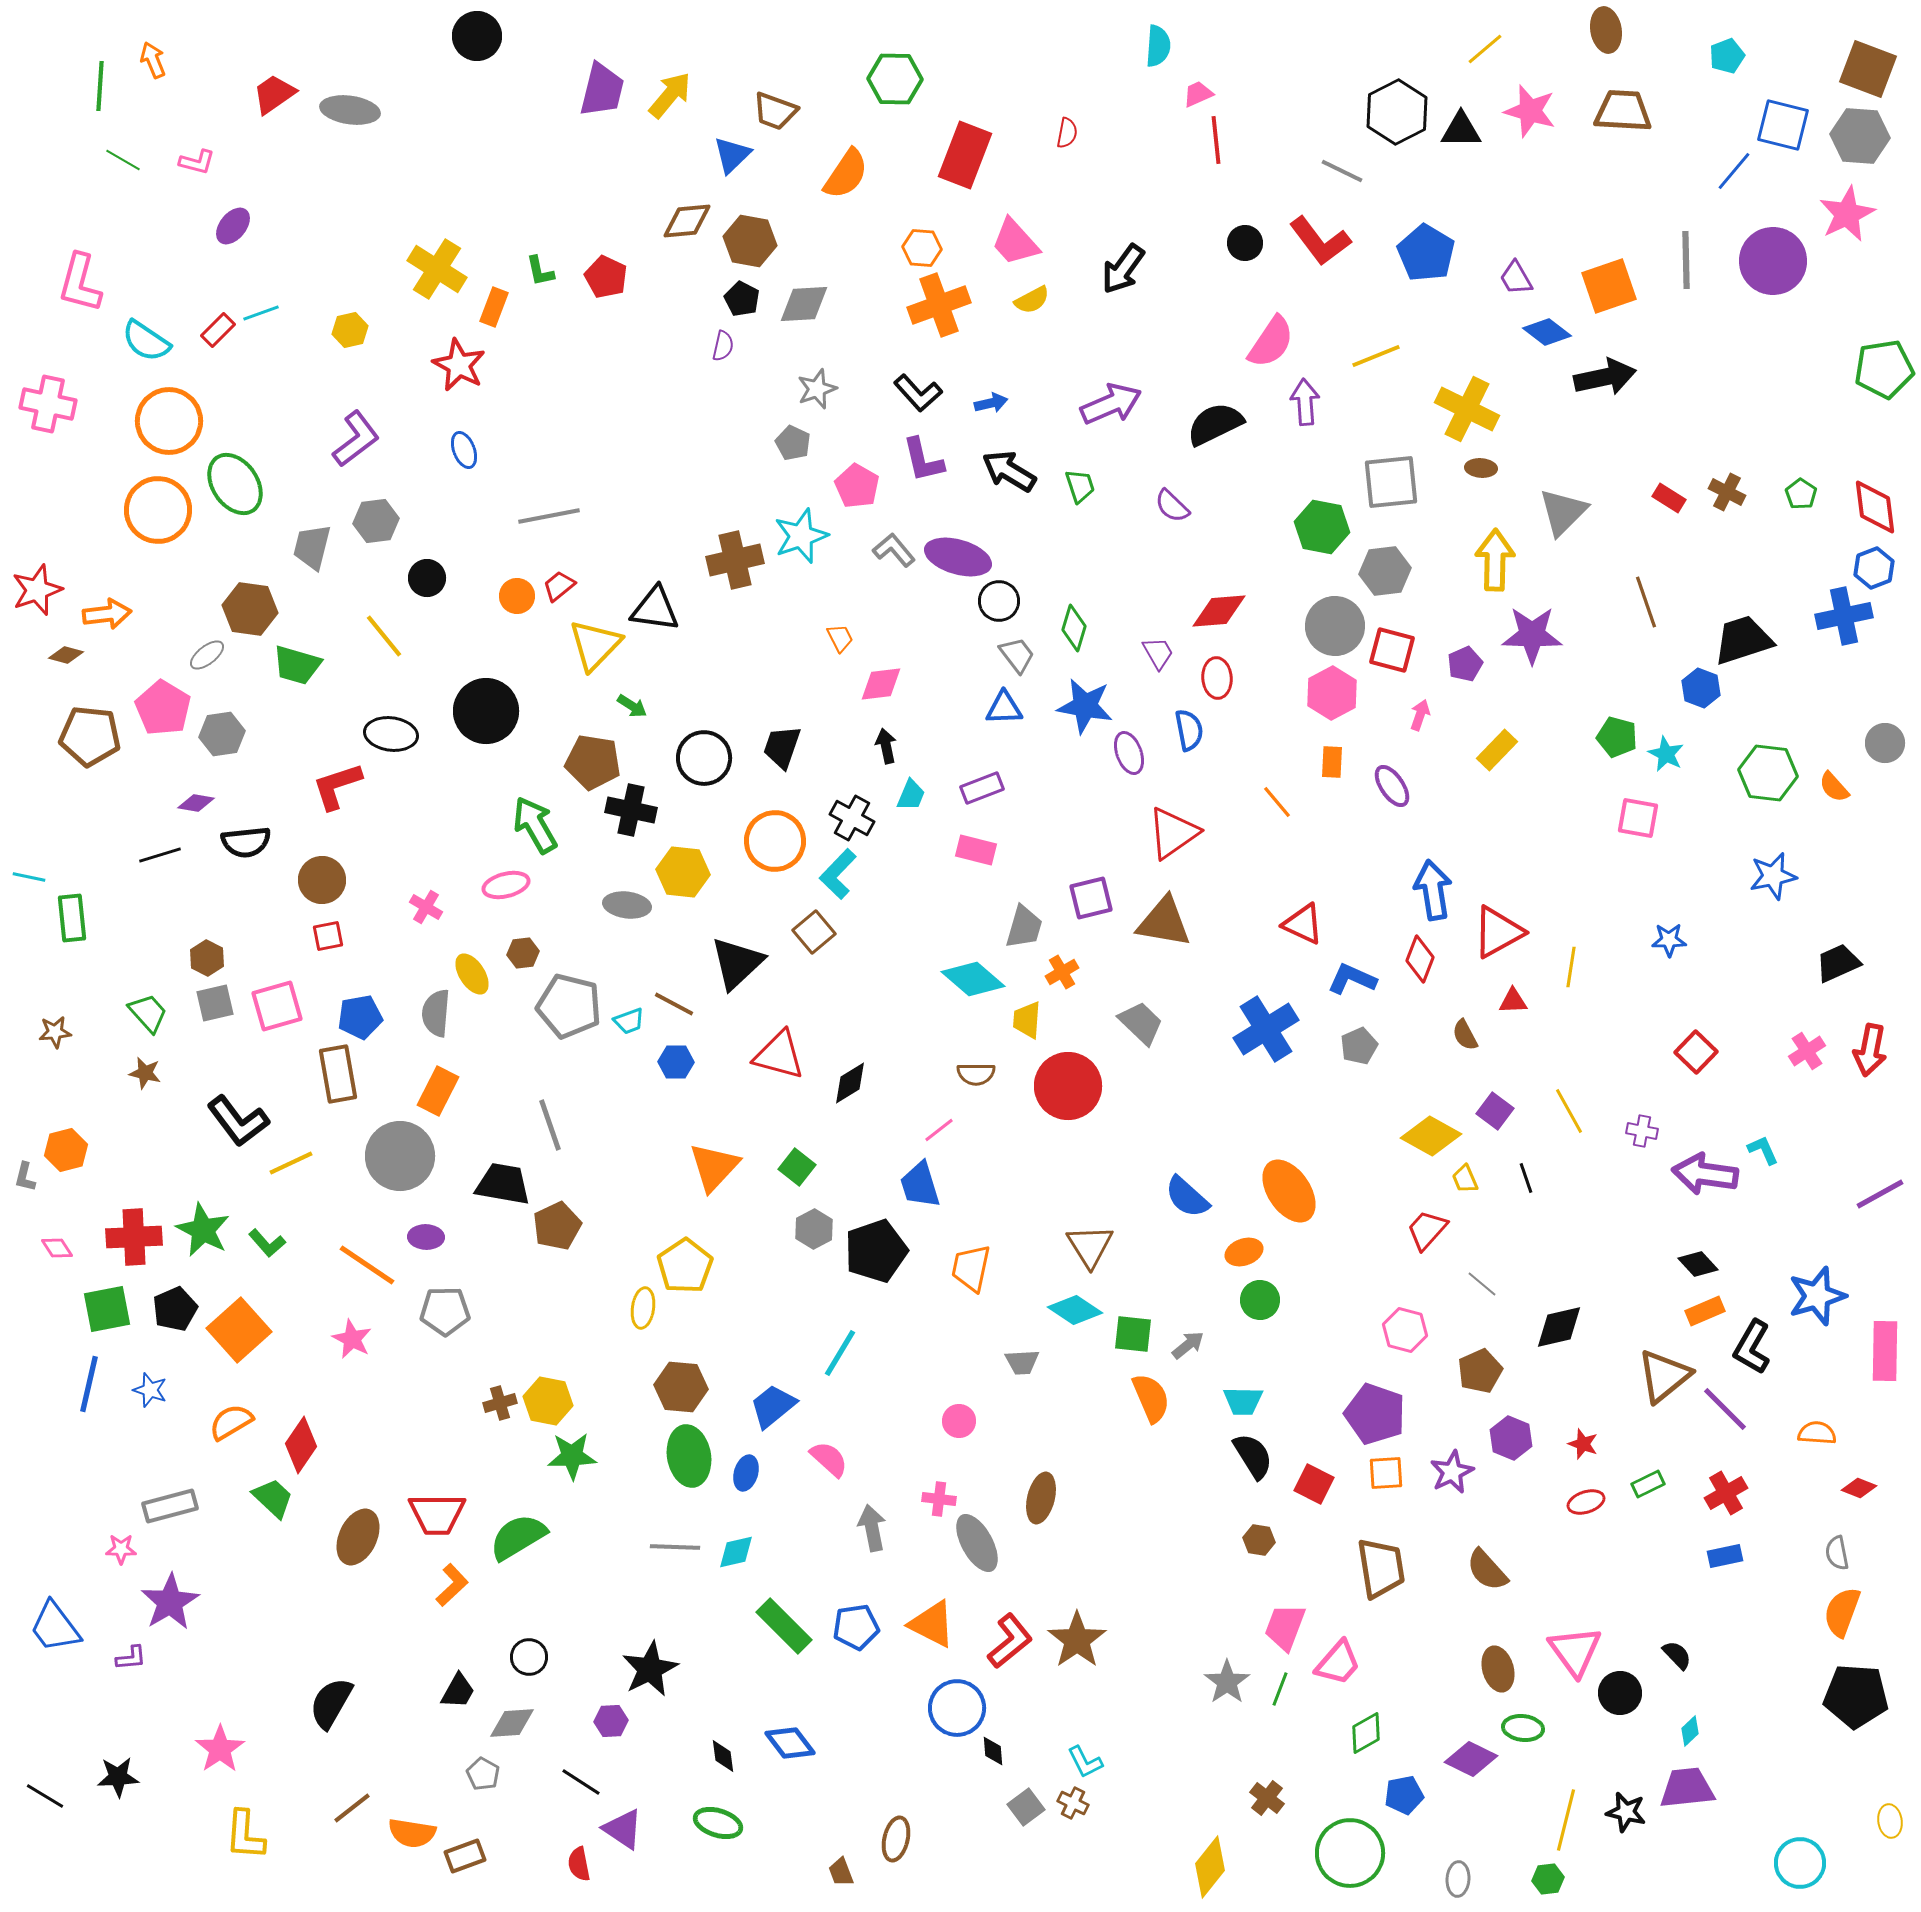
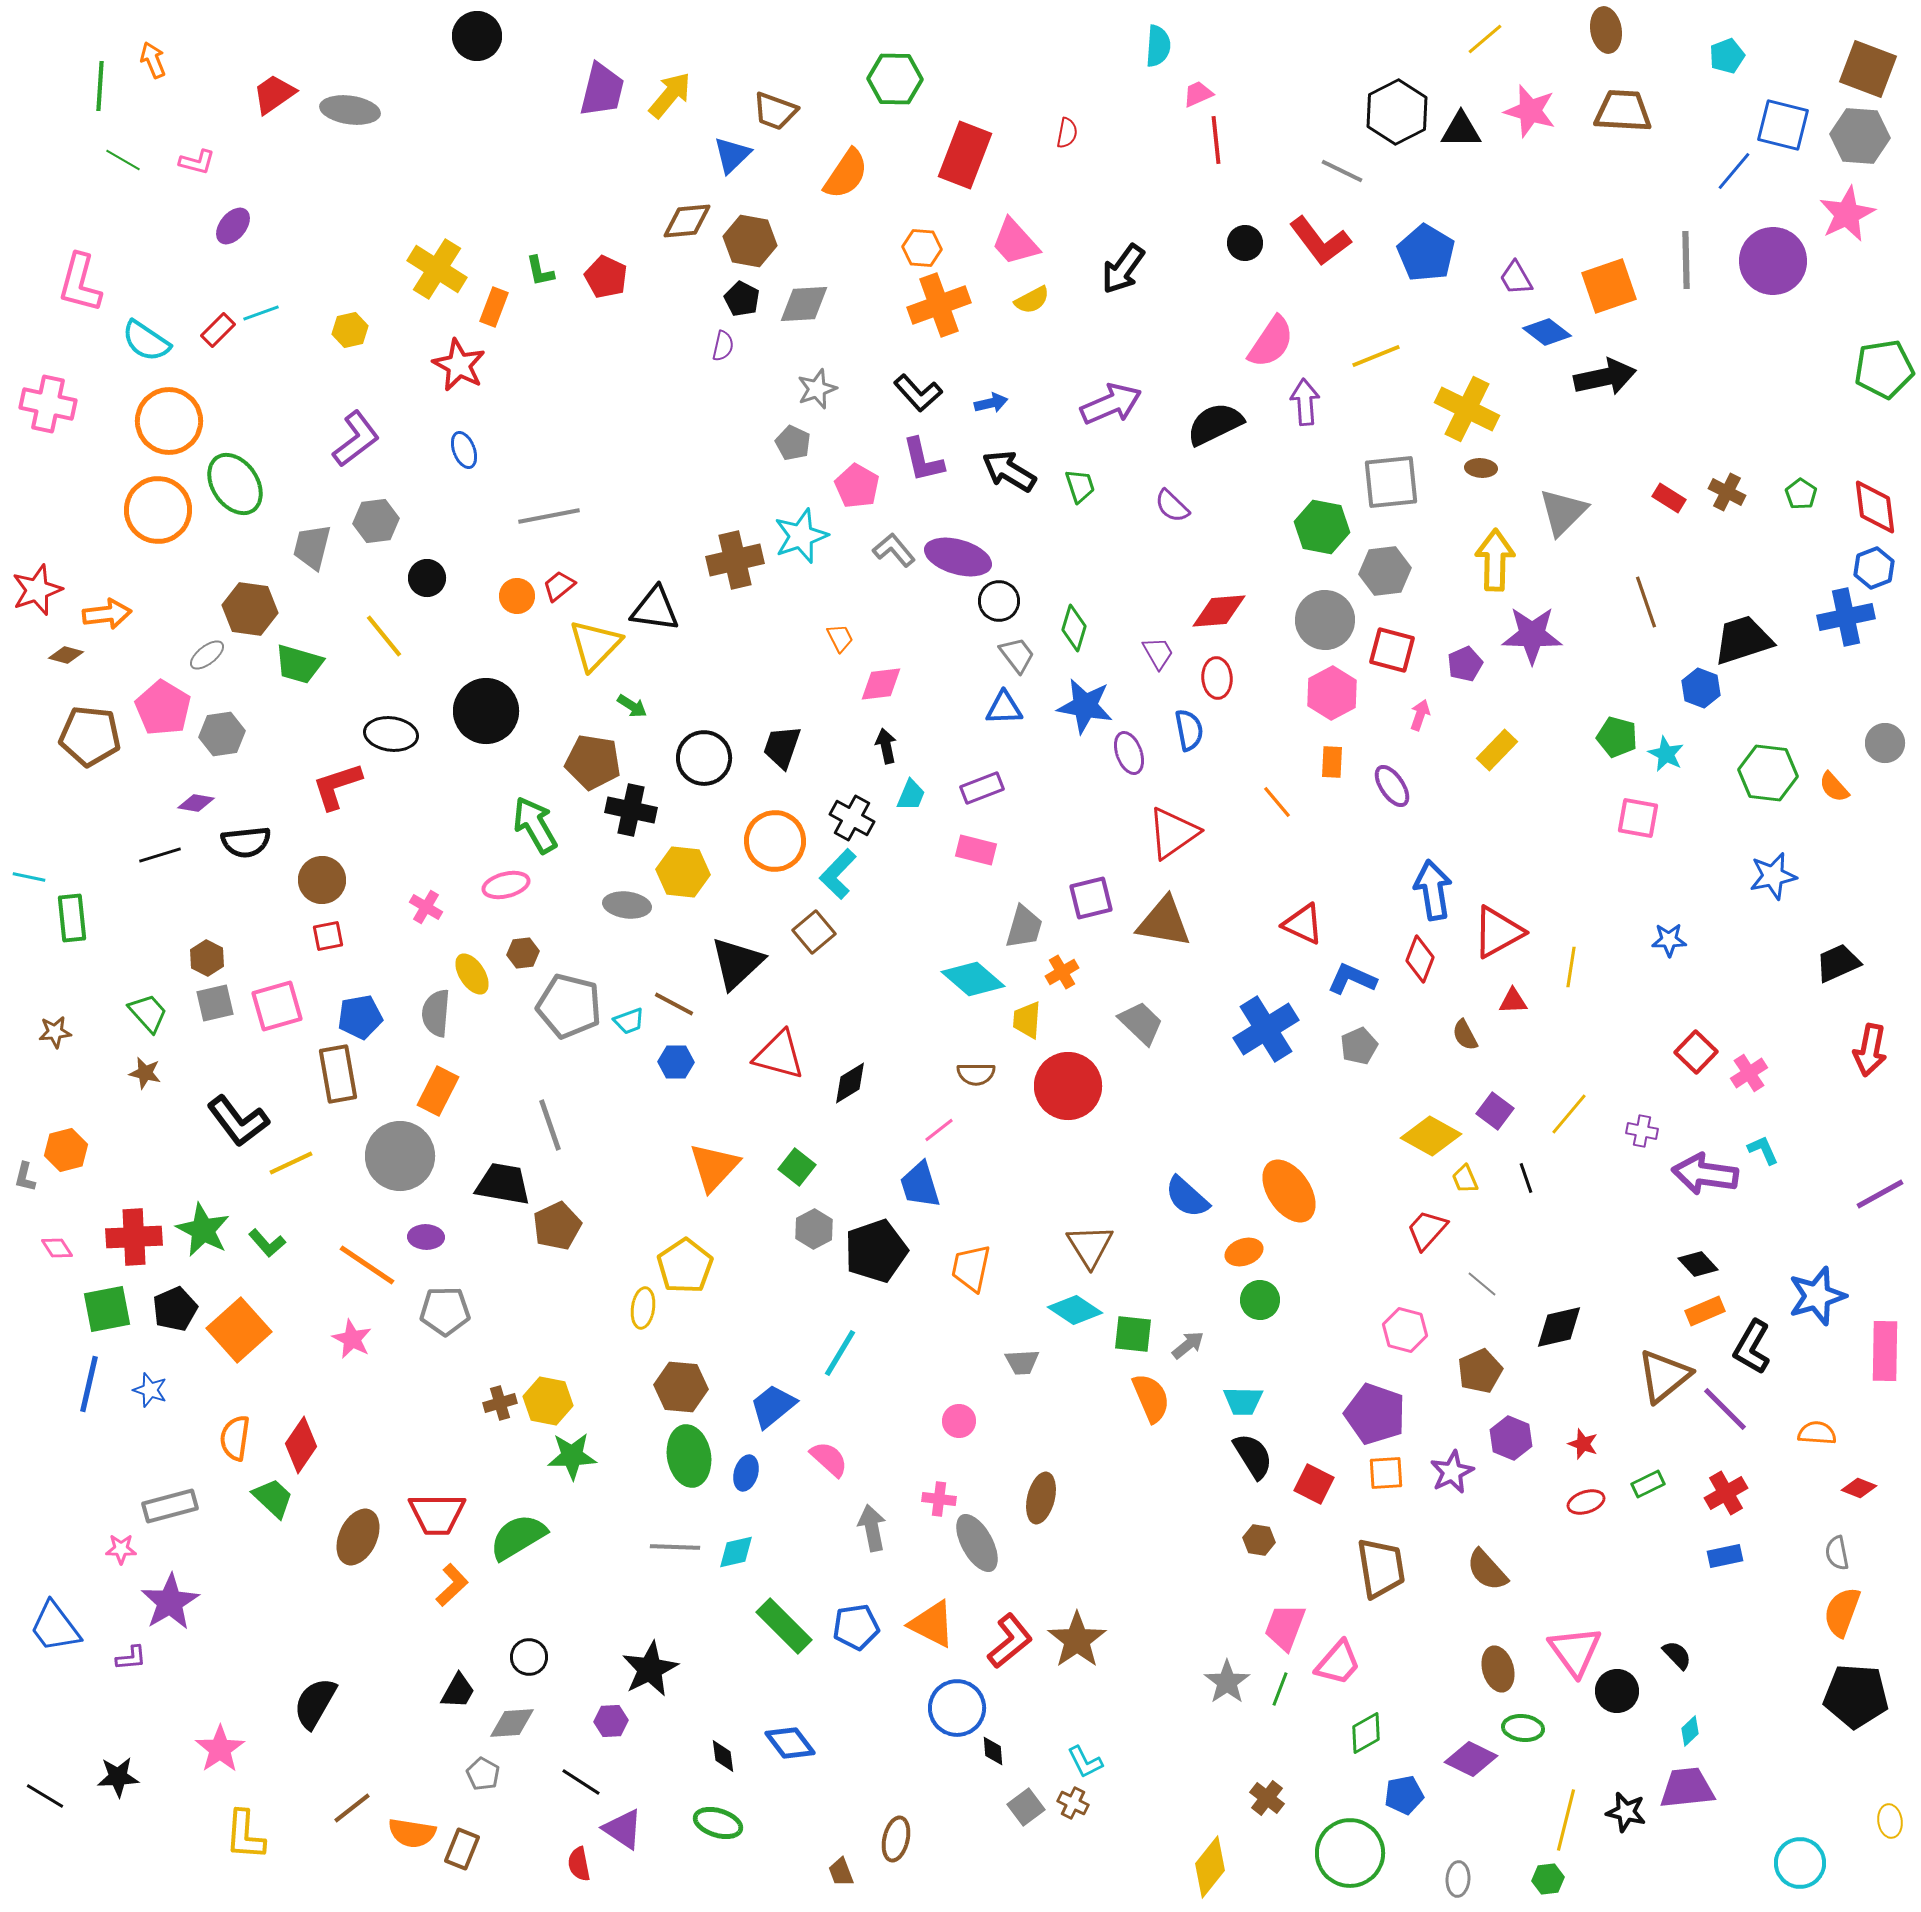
yellow line at (1485, 49): moved 10 px up
blue cross at (1844, 616): moved 2 px right, 1 px down
gray circle at (1335, 626): moved 10 px left, 6 px up
green trapezoid at (297, 665): moved 2 px right, 1 px up
pink cross at (1807, 1051): moved 58 px left, 22 px down
yellow line at (1569, 1111): moved 3 px down; rotated 69 degrees clockwise
orange semicircle at (231, 1422): moved 4 px right, 16 px down; rotated 51 degrees counterclockwise
black circle at (1620, 1693): moved 3 px left, 2 px up
black semicircle at (331, 1703): moved 16 px left
brown rectangle at (465, 1856): moved 3 px left, 7 px up; rotated 48 degrees counterclockwise
